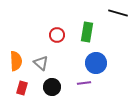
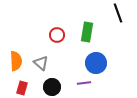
black line: rotated 54 degrees clockwise
